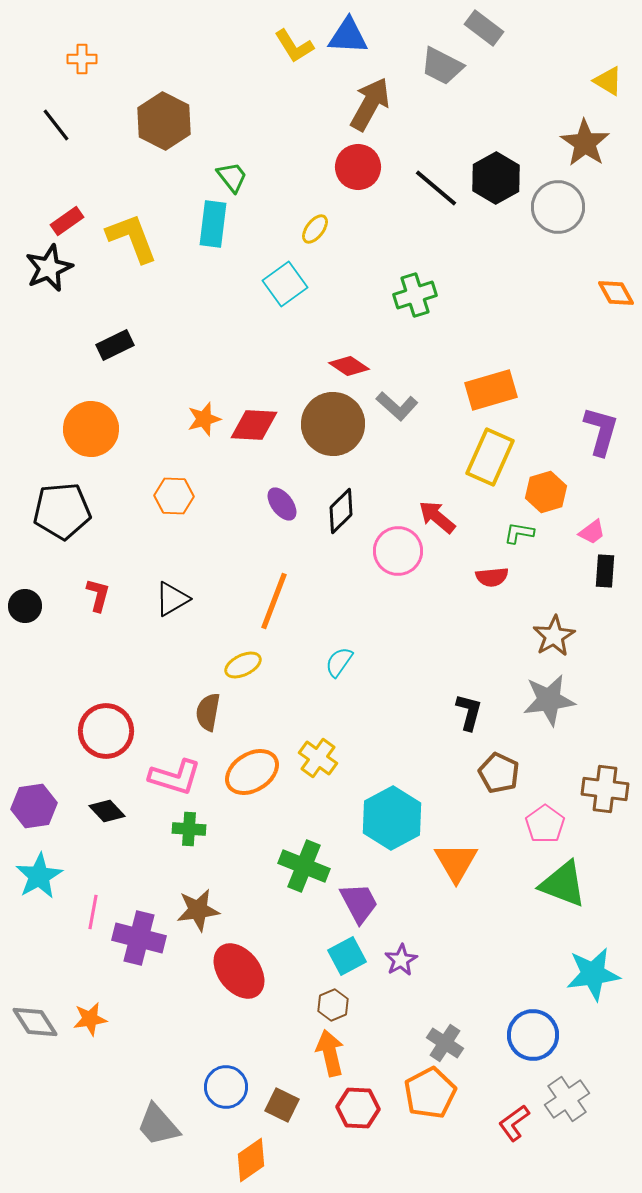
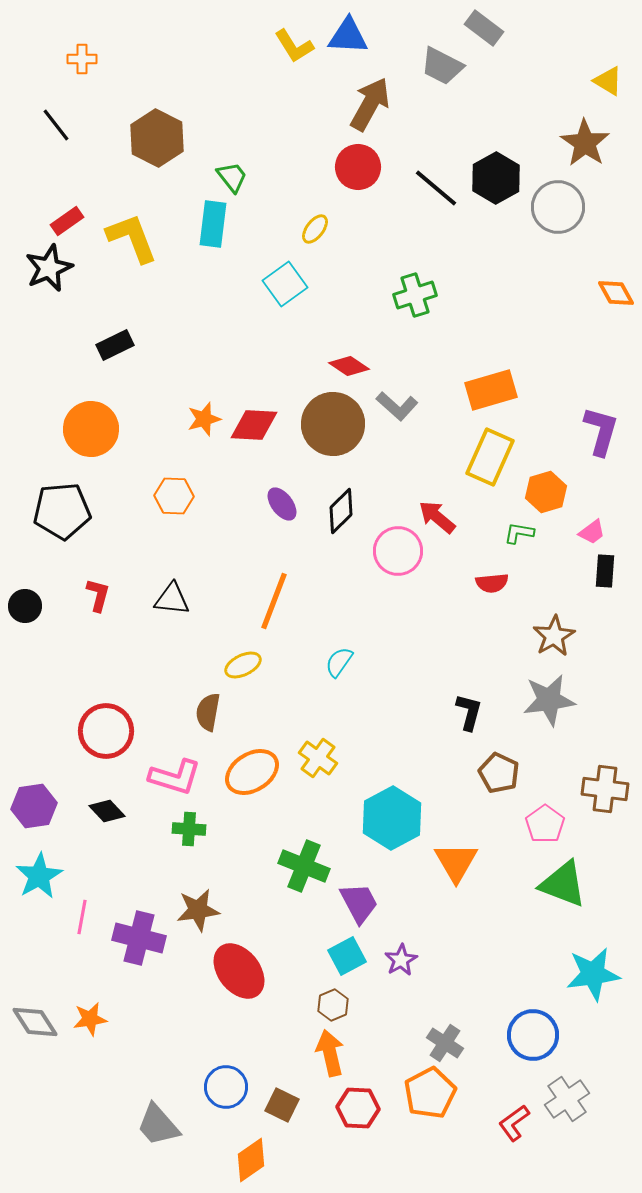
brown hexagon at (164, 121): moved 7 px left, 17 px down
red semicircle at (492, 577): moved 6 px down
black triangle at (172, 599): rotated 36 degrees clockwise
pink line at (93, 912): moved 11 px left, 5 px down
